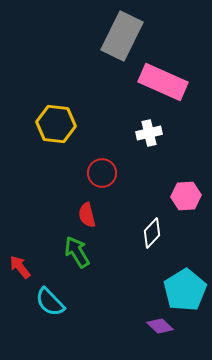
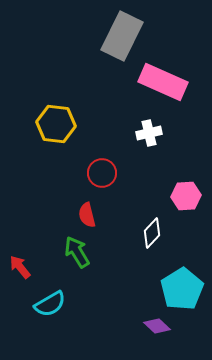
cyan pentagon: moved 3 px left, 1 px up
cyan semicircle: moved 2 px down; rotated 76 degrees counterclockwise
purple diamond: moved 3 px left
